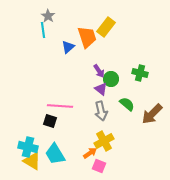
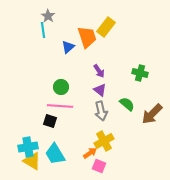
green circle: moved 50 px left, 8 px down
purple triangle: moved 1 px left, 1 px down
cyan cross: rotated 24 degrees counterclockwise
